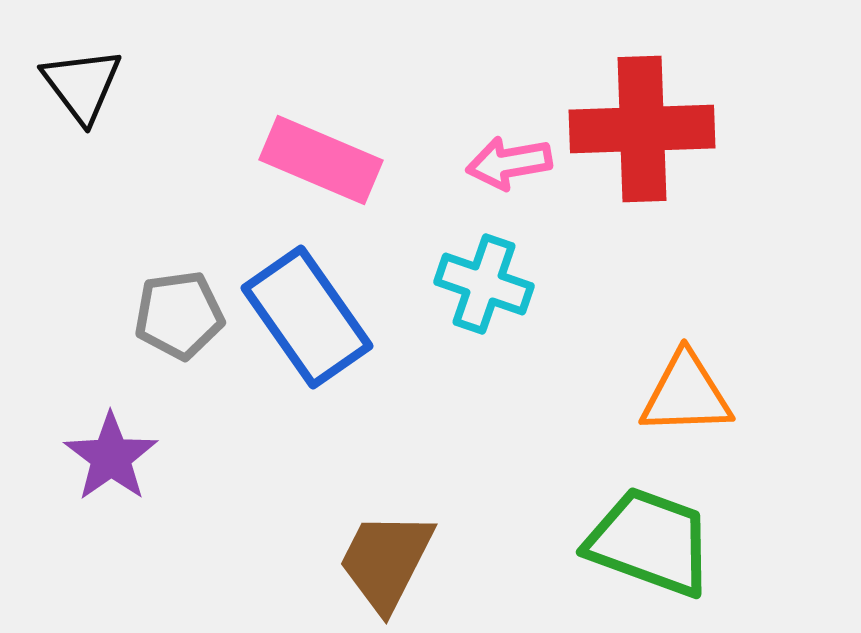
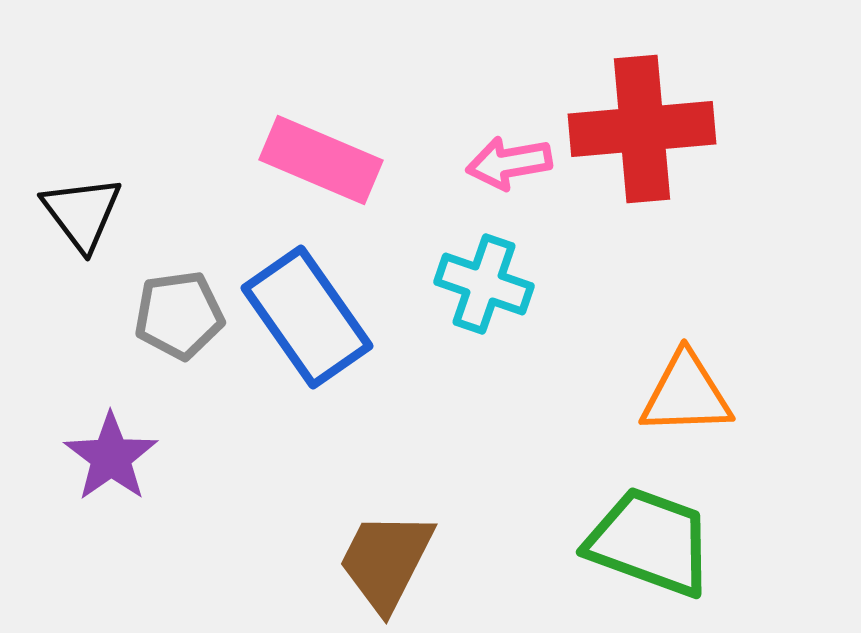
black triangle: moved 128 px down
red cross: rotated 3 degrees counterclockwise
